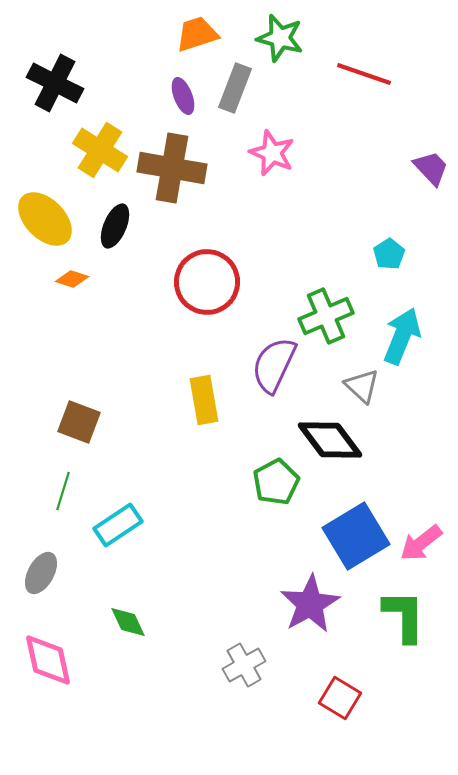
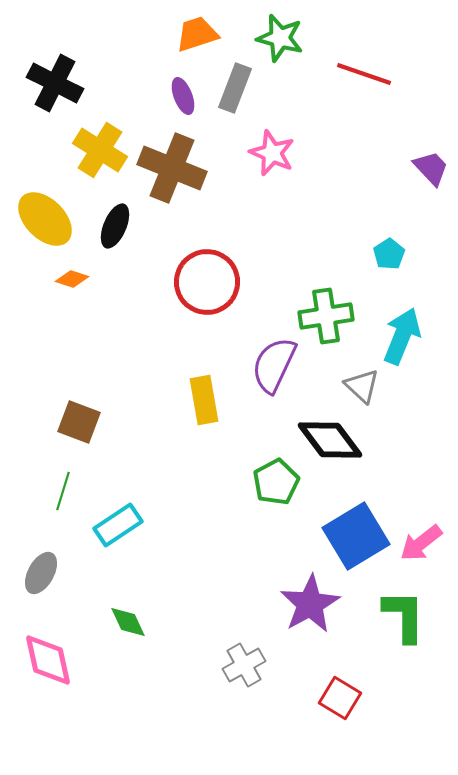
brown cross: rotated 12 degrees clockwise
green cross: rotated 14 degrees clockwise
